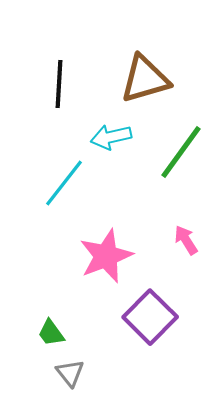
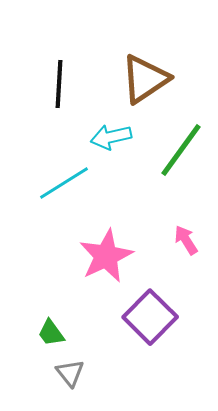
brown triangle: rotated 18 degrees counterclockwise
green line: moved 2 px up
cyan line: rotated 20 degrees clockwise
pink star: rotated 4 degrees counterclockwise
